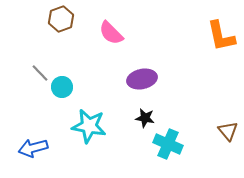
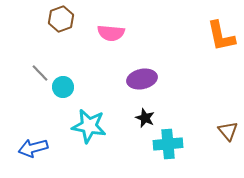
pink semicircle: rotated 40 degrees counterclockwise
cyan circle: moved 1 px right
black star: rotated 12 degrees clockwise
cyan cross: rotated 28 degrees counterclockwise
